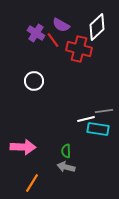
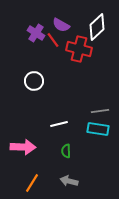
gray line: moved 4 px left
white line: moved 27 px left, 5 px down
gray arrow: moved 3 px right, 14 px down
